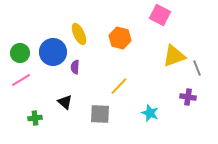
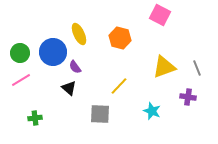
yellow triangle: moved 10 px left, 11 px down
purple semicircle: rotated 40 degrees counterclockwise
black triangle: moved 4 px right, 14 px up
cyan star: moved 2 px right, 2 px up
